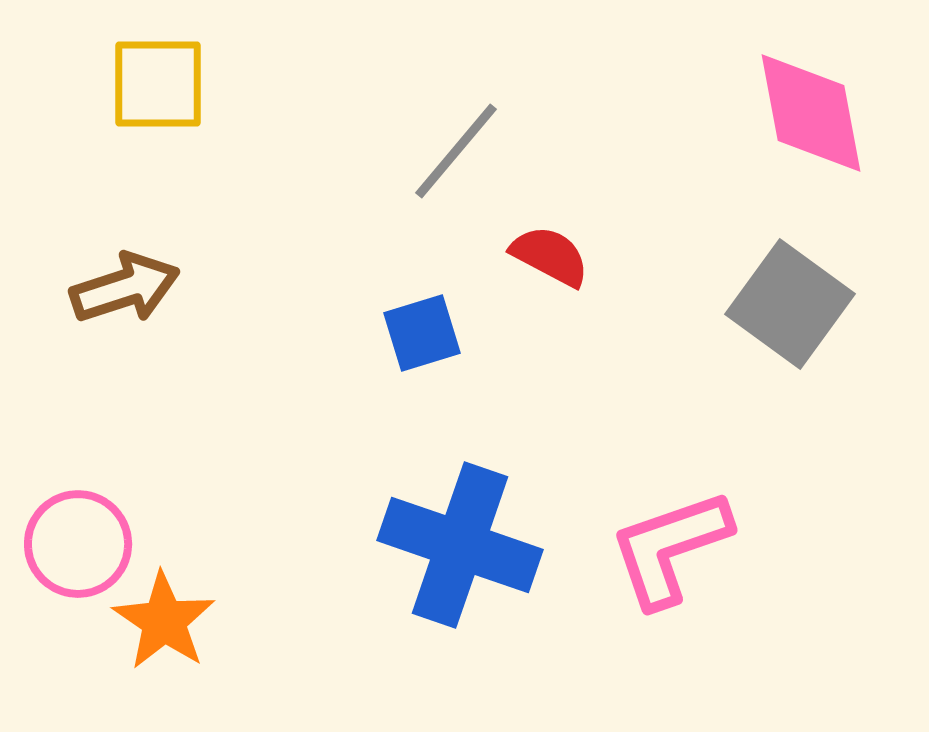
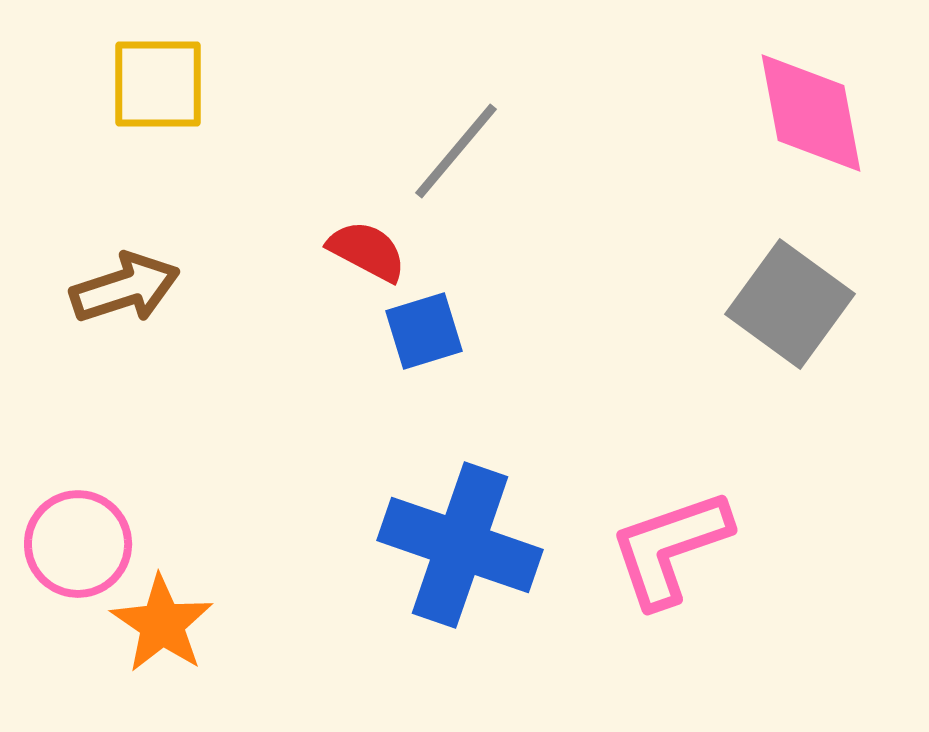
red semicircle: moved 183 px left, 5 px up
blue square: moved 2 px right, 2 px up
orange star: moved 2 px left, 3 px down
